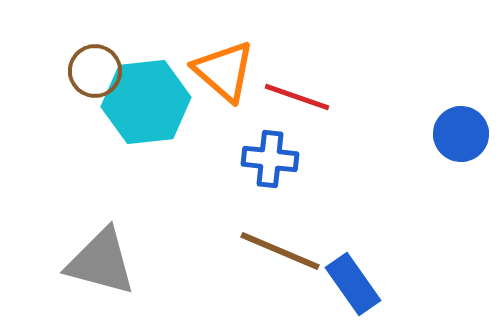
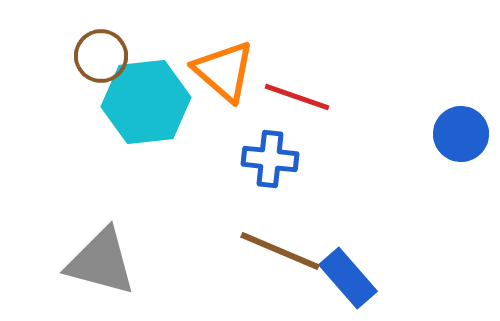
brown circle: moved 6 px right, 15 px up
blue rectangle: moved 5 px left, 6 px up; rotated 6 degrees counterclockwise
